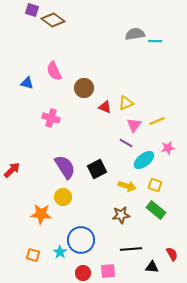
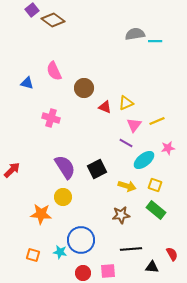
purple square: rotated 32 degrees clockwise
cyan star: rotated 24 degrees counterclockwise
